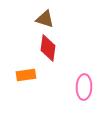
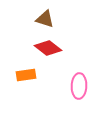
red diamond: rotated 60 degrees counterclockwise
pink ellipse: moved 5 px left, 1 px up
